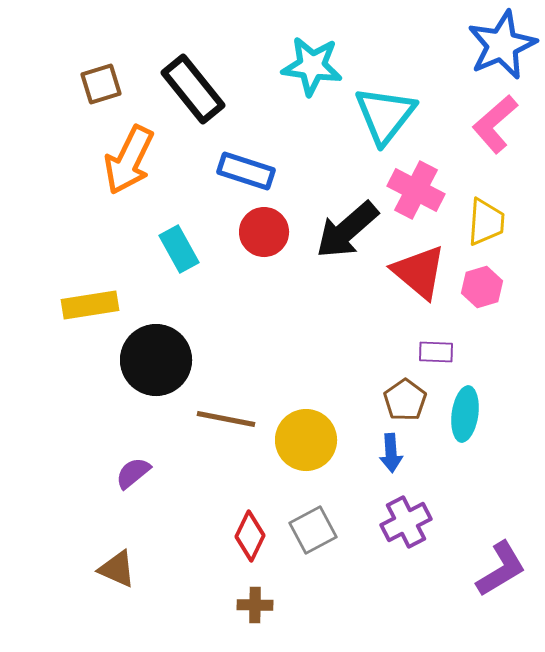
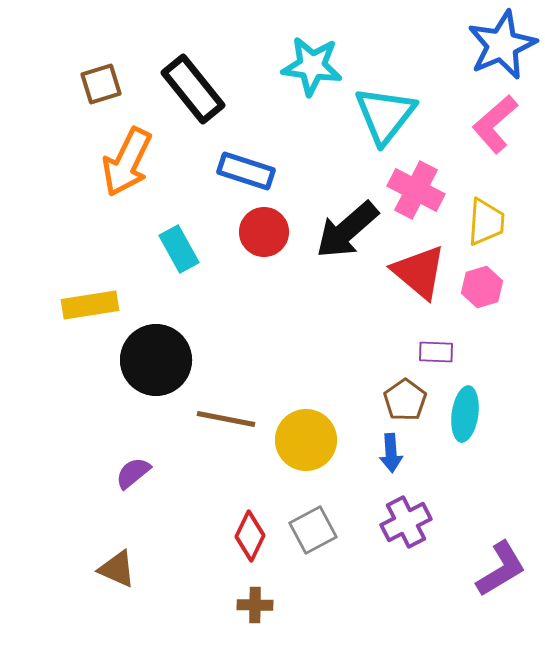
orange arrow: moved 2 px left, 2 px down
